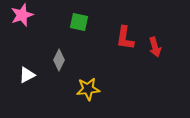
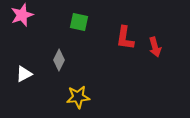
white triangle: moved 3 px left, 1 px up
yellow star: moved 10 px left, 8 px down
